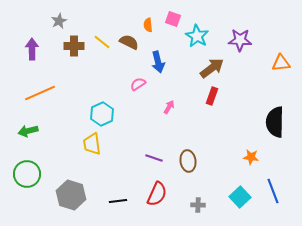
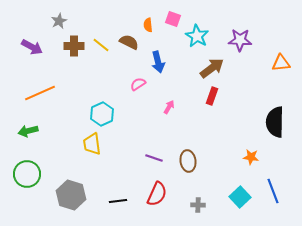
yellow line: moved 1 px left, 3 px down
purple arrow: moved 2 px up; rotated 120 degrees clockwise
